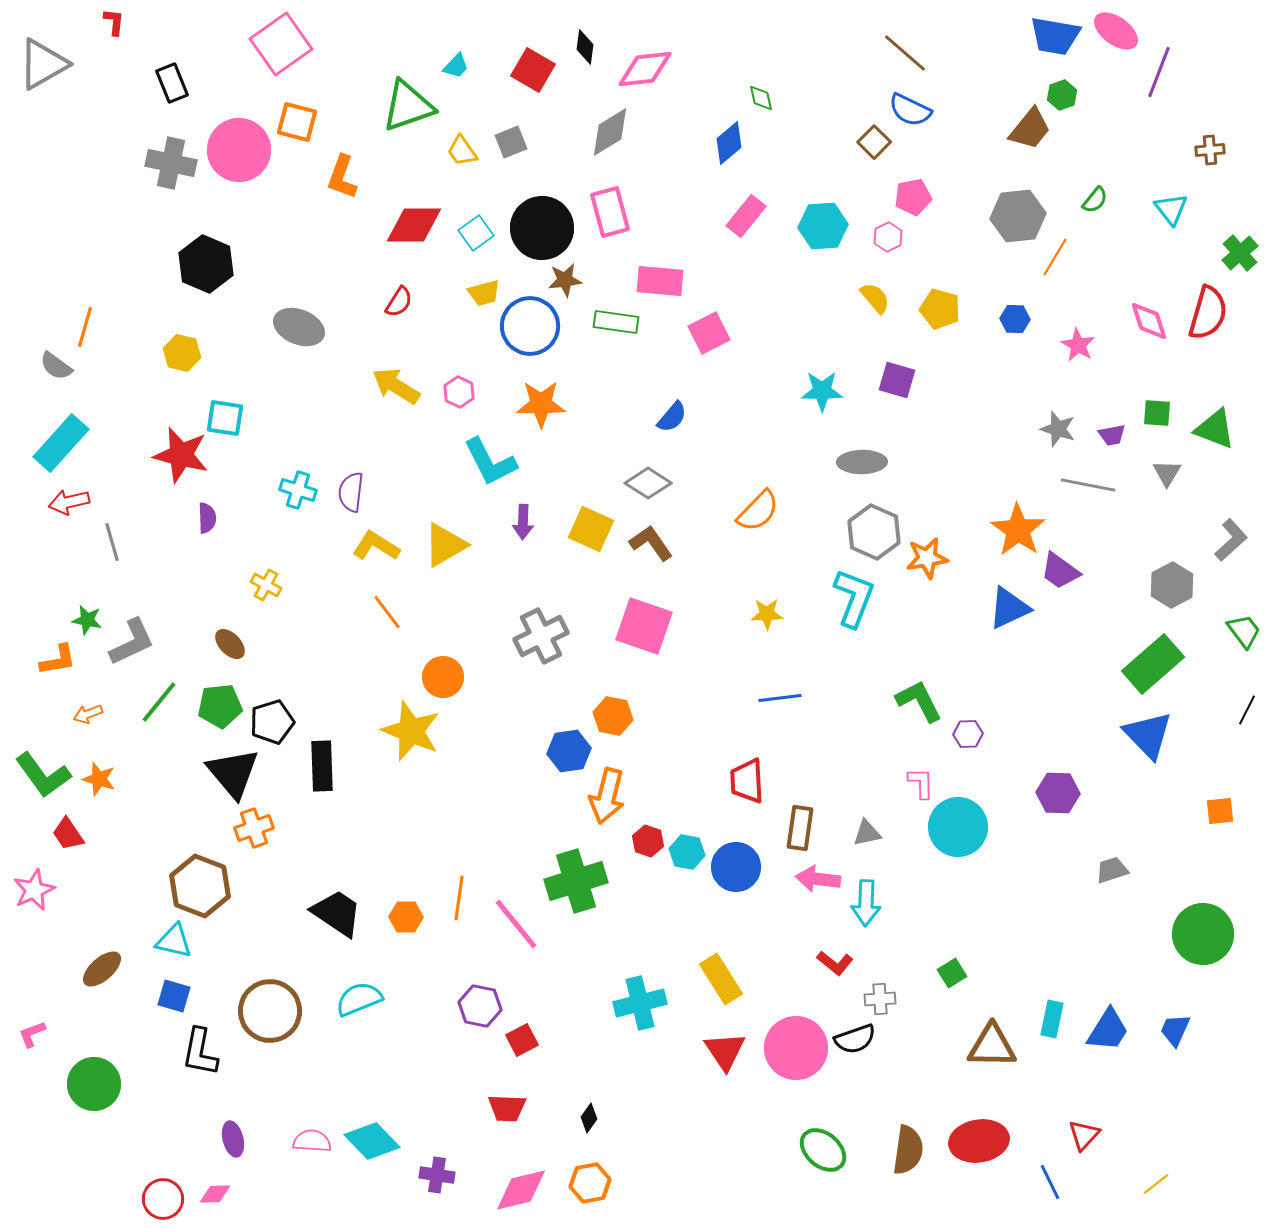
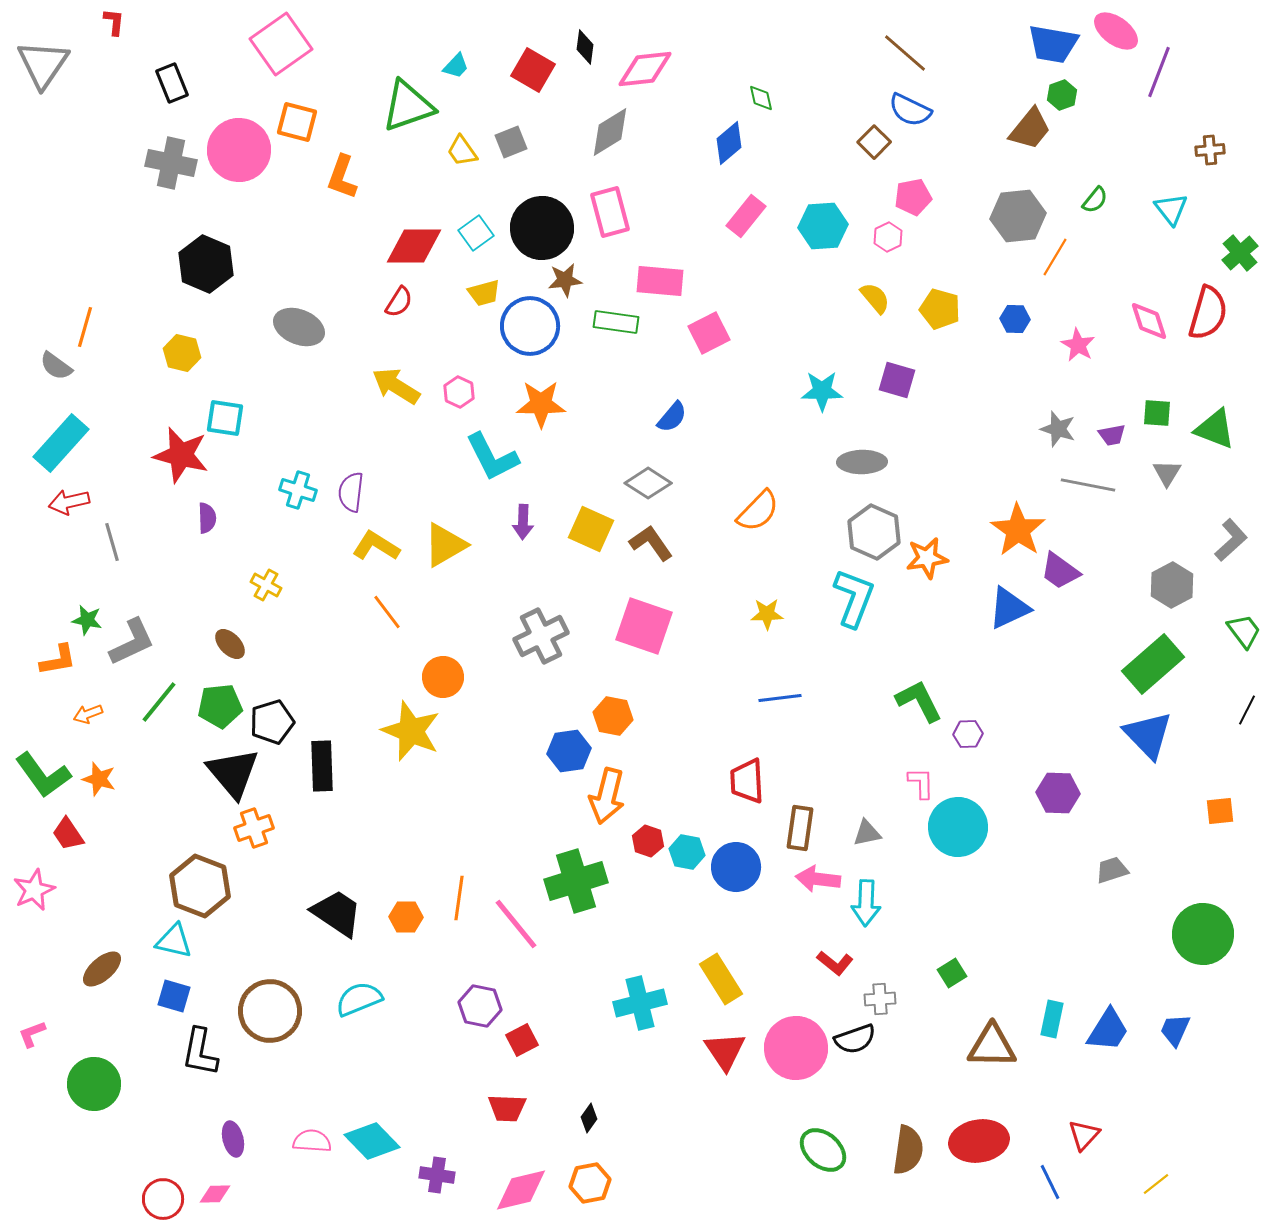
blue trapezoid at (1055, 36): moved 2 px left, 8 px down
gray triangle at (43, 64): rotated 26 degrees counterclockwise
red diamond at (414, 225): moved 21 px down
cyan L-shape at (490, 462): moved 2 px right, 5 px up
